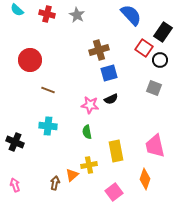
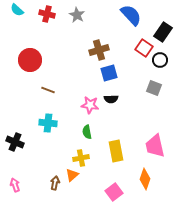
black semicircle: rotated 24 degrees clockwise
cyan cross: moved 3 px up
yellow cross: moved 8 px left, 7 px up
